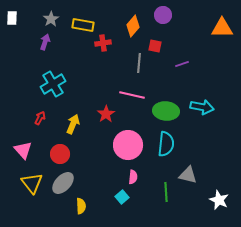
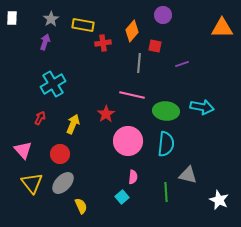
orange diamond: moved 1 px left, 5 px down
pink circle: moved 4 px up
yellow semicircle: rotated 21 degrees counterclockwise
